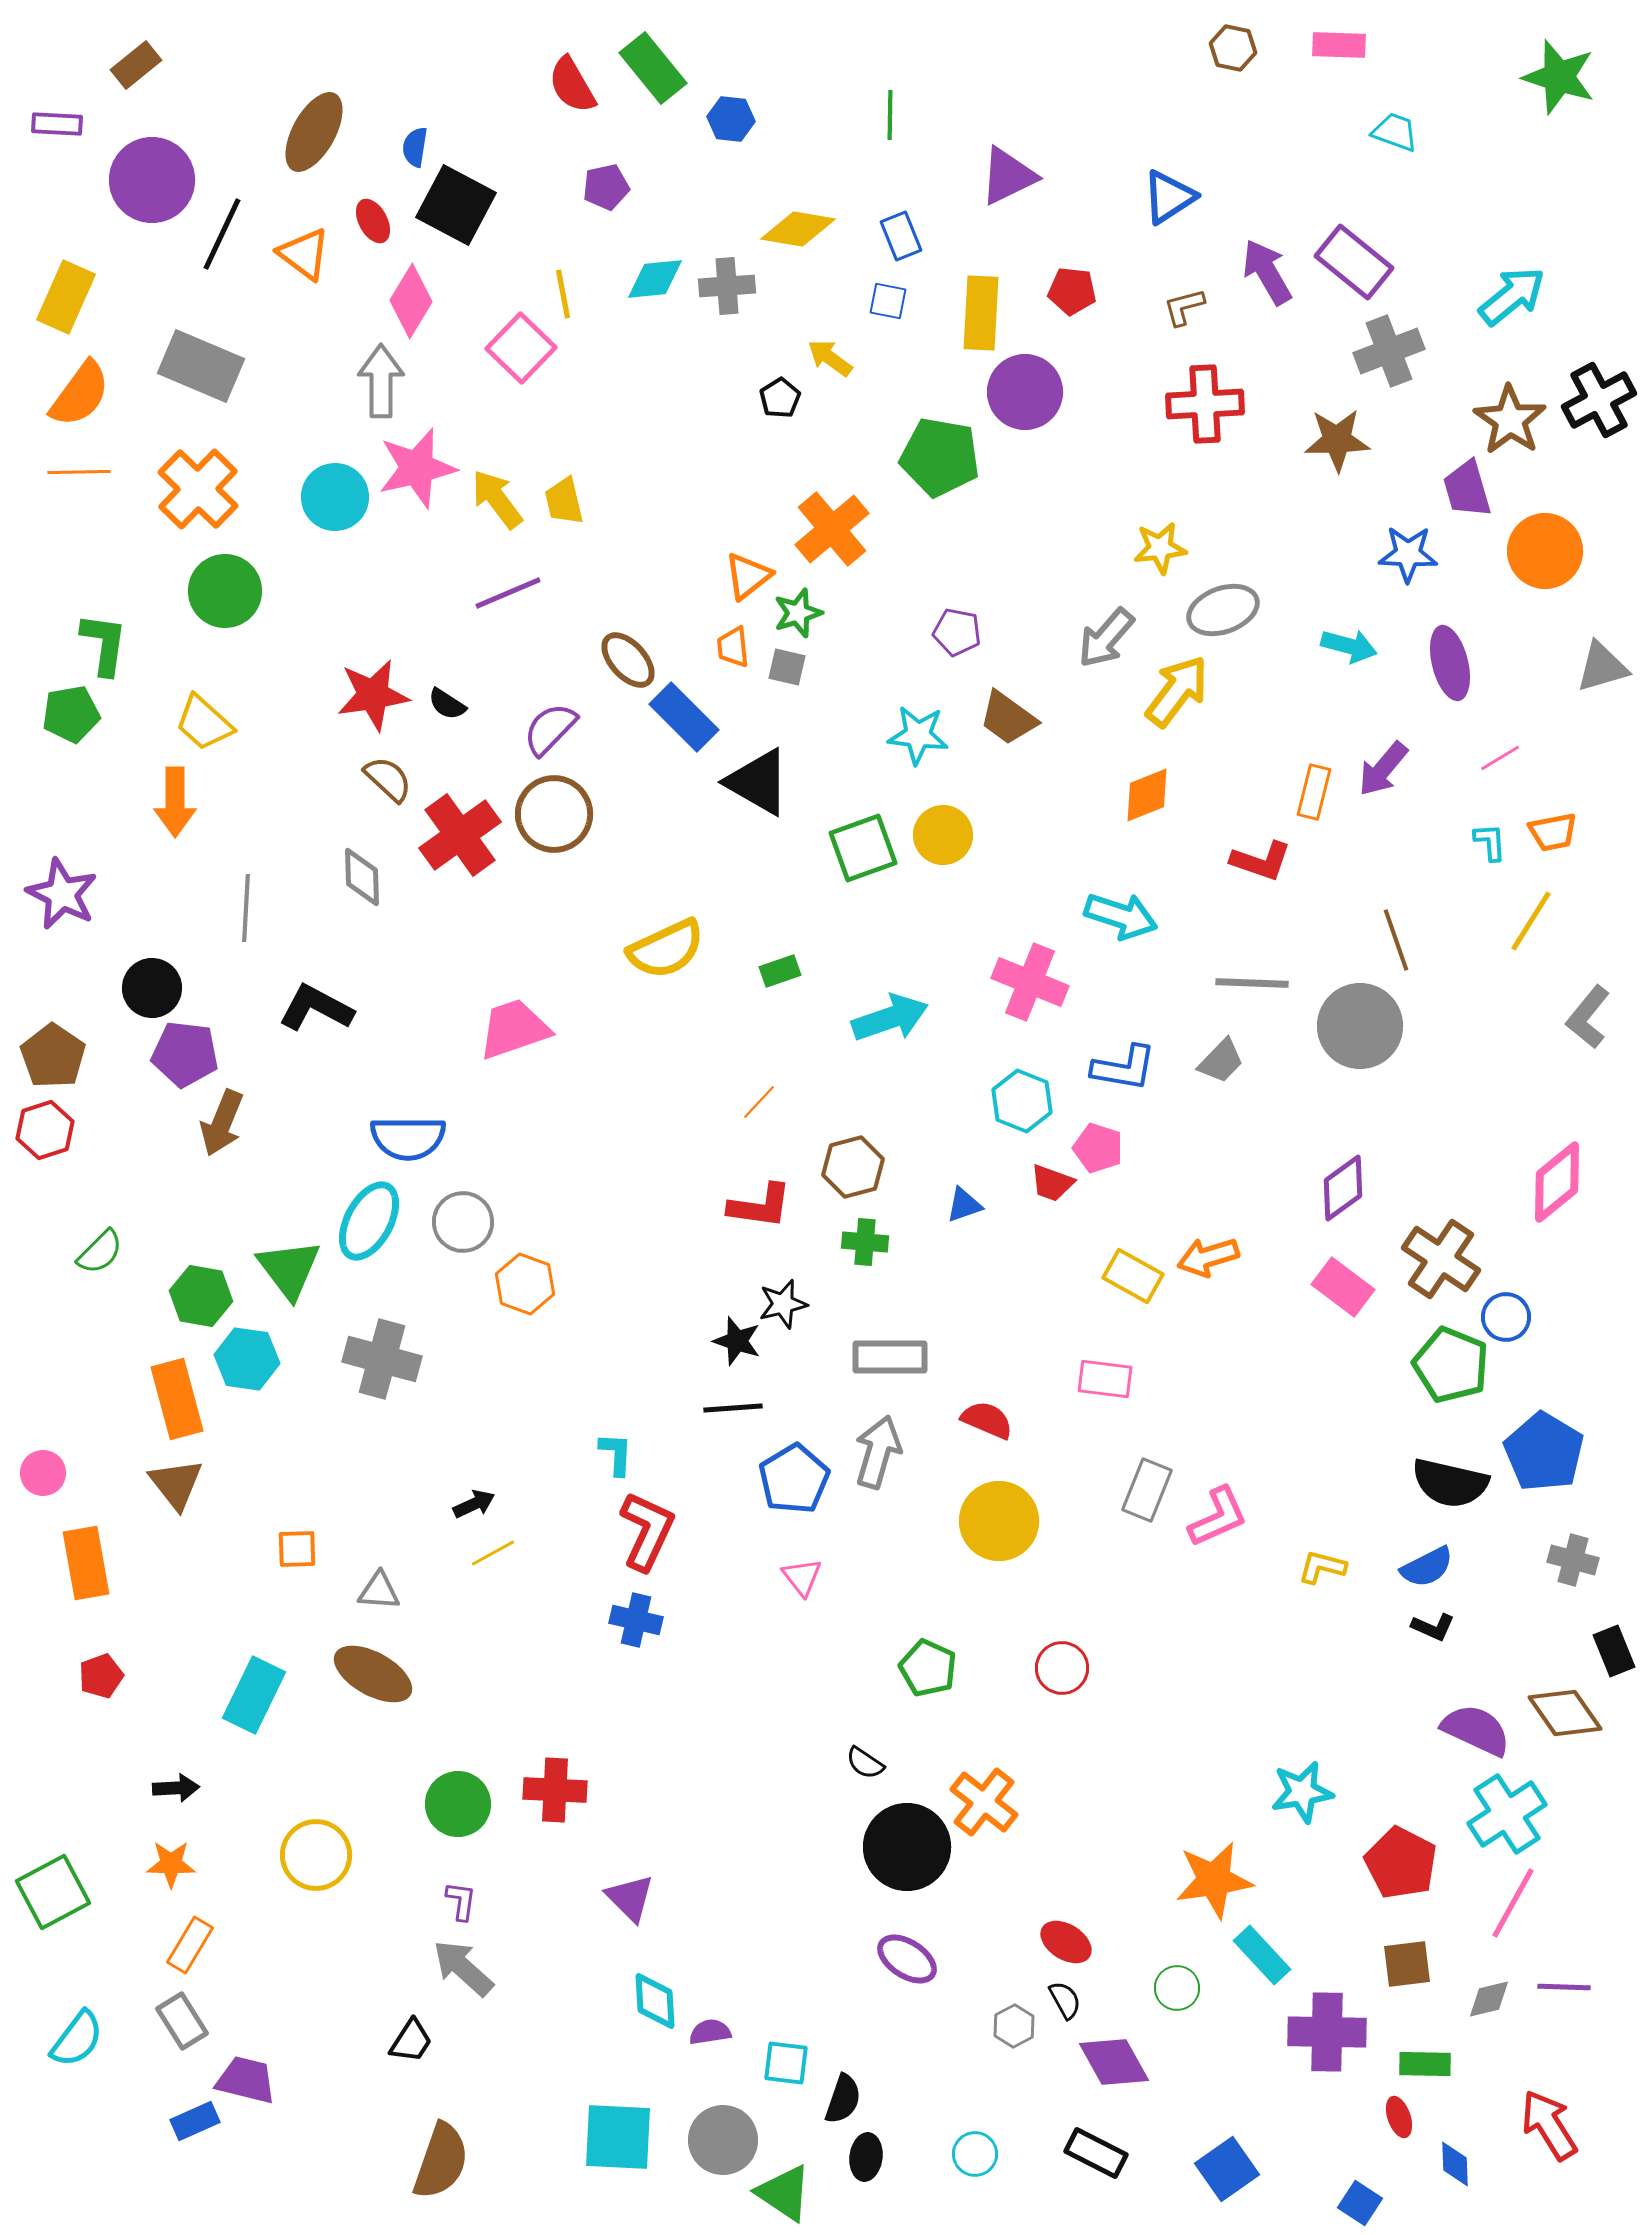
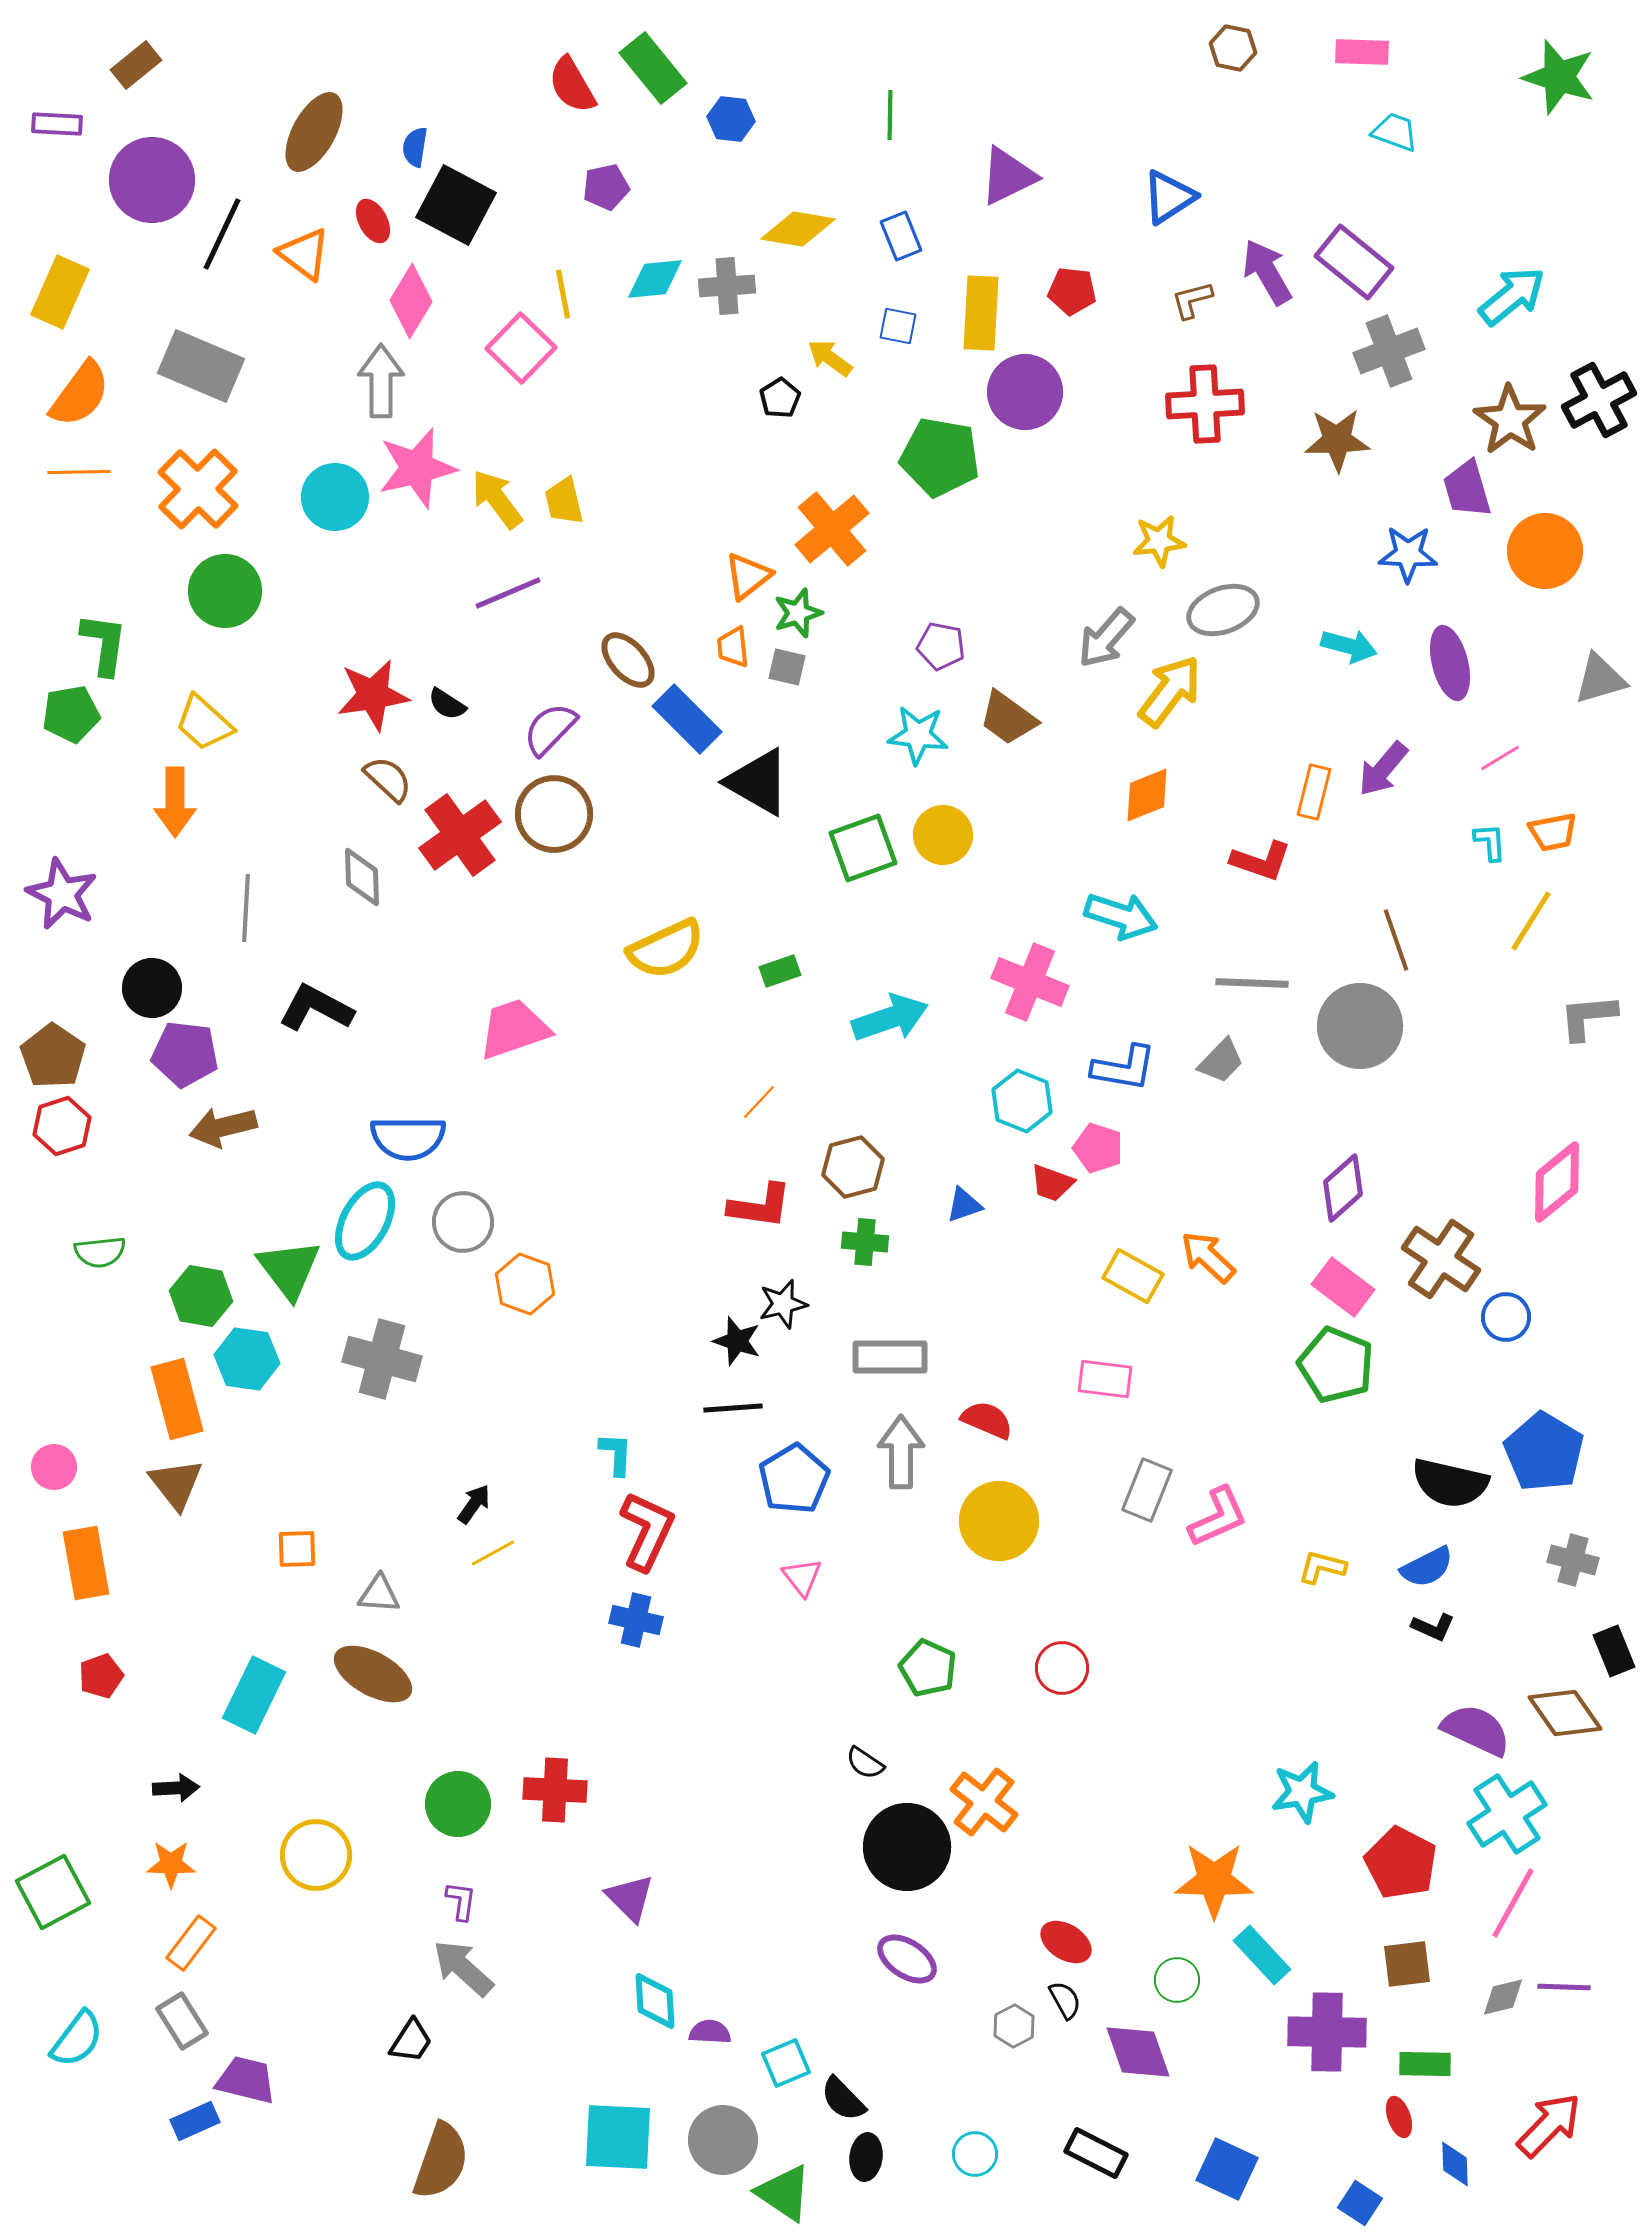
pink rectangle at (1339, 45): moved 23 px right, 7 px down
yellow rectangle at (66, 297): moved 6 px left, 5 px up
blue square at (888, 301): moved 10 px right, 25 px down
brown L-shape at (1184, 307): moved 8 px right, 7 px up
yellow star at (1160, 548): moved 1 px left, 7 px up
purple pentagon at (957, 632): moved 16 px left, 14 px down
gray triangle at (1602, 667): moved 2 px left, 12 px down
yellow arrow at (1177, 691): moved 7 px left
blue rectangle at (684, 717): moved 3 px right, 2 px down
gray L-shape at (1588, 1017): rotated 46 degrees clockwise
brown arrow at (222, 1123): moved 1 px right, 4 px down; rotated 54 degrees clockwise
red hexagon at (45, 1130): moved 17 px right, 4 px up
purple diamond at (1343, 1188): rotated 6 degrees counterclockwise
cyan ellipse at (369, 1221): moved 4 px left
green semicircle at (100, 1252): rotated 39 degrees clockwise
orange arrow at (1208, 1257): rotated 60 degrees clockwise
green pentagon at (1451, 1365): moved 115 px left
gray arrow at (878, 1452): moved 23 px right; rotated 16 degrees counterclockwise
pink circle at (43, 1473): moved 11 px right, 6 px up
black arrow at (474, 1504): rotated 30 degrees counterclockwise
gray triangle at (379, 1591): moved 3 px down
orange star at (1214, 1880): rotated 10 degrees clockwise
orange rectangle at (190, 1945): moved 1 px right, 2 px up; rotated 6 degrees clockwise
green circle at (1177, 1988): moved 8 px up
gray diamond at (1489, 1999): moved 14 px right, 2 px up
purple semicircle at (710, 2032): rotated 12 degrees clockwise
purple diamond at (1114, 2062): moved 24 px right, 10 px up; rotated 10 degrees clockwise
cyan square at (786, 2063): rotated 30 degrees counterclockwise
black semicircle at (843, 2099): rotated 117 degrees clockwise
red arrow at (1549, 2125): rotated 76 degrees clockwise
blue square at (1227, 2169): rotated 30 degrees counterclockwise
